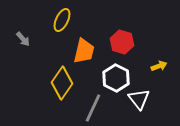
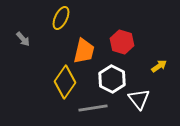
yellow ellipse: moved 1 px left, 2 px up
yellow arrow: rotated 14 degrees counterclockwise
white hexagon: moved 4 px left, 1 px down
yellow diamond: moved 3 px right, 1 px up
gray line: rotated 56 degrees clockwise
